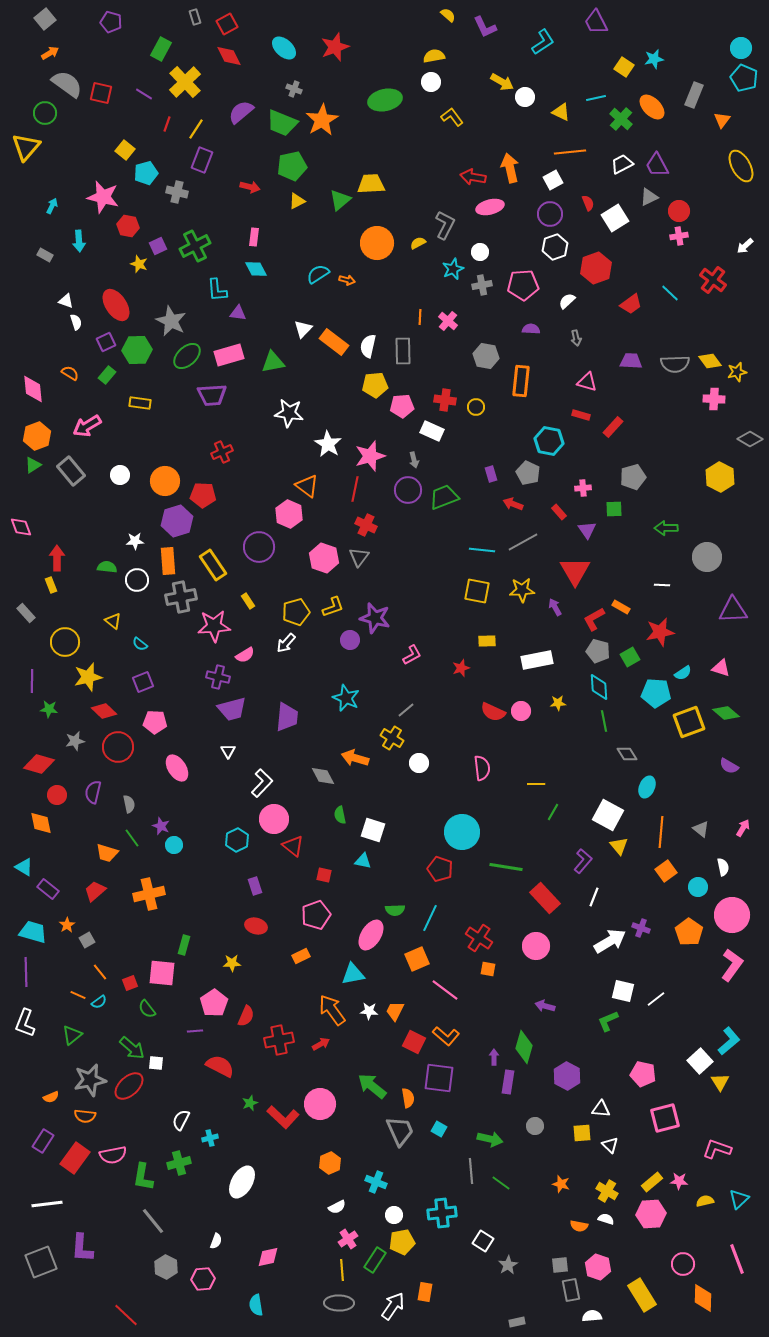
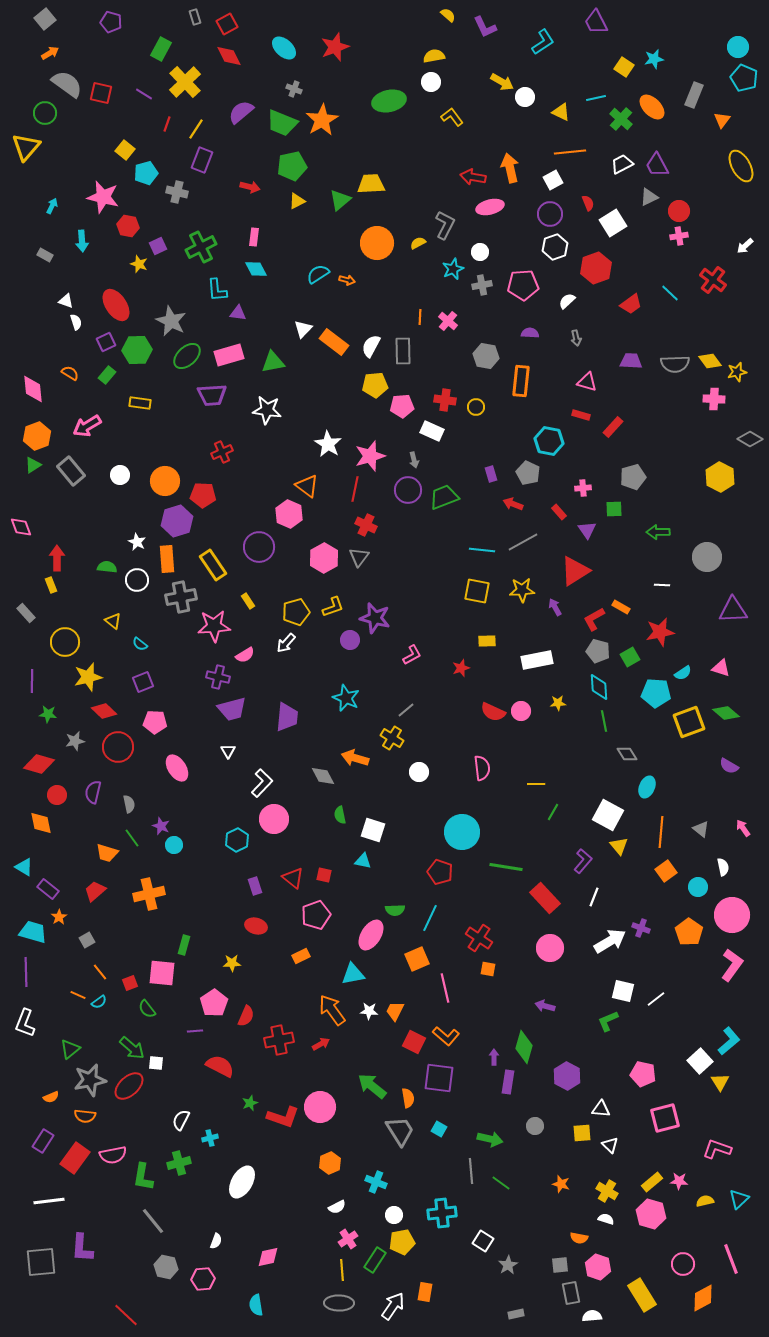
cyan circle at (741, 48): moved 3 px left, 1 px up
green ellipse at (385, 100): moved 4 px right, 1 px down
white square at (615, 218): moved 2 px left, 5 px down
cyan arrow at (79, 241): moved 3 px right
green cross at (195, 246): moved 6 px right, 1 px down
purple semicircle at (531, 329): moved 1 px left, 4 px down
white semicircle at (368, 346): moved 3 px right; rotated 15 degrees clockwise
white star at (289, 413): moved 22 px left, 3 px up
green arrow at (666, 528): moved 8 px left, 4 px down
white star at (135, 541): moved 2 px right, 1 px down; rotated 30 degrees clockwise
pink hexagon at (324, 558): rotated 12 degrees clockwise
orange rectangle at (168, 561): moved 1 px left, 2 px up
red triangle at (575, 571): rotated 28 degrees clockwise
green star at (49, 709): moved 1 px left, 5 px down
white circle at (419, 763): moved 9 px down
pink arrow at (743, 828): rotated 66 degrees counterclockwise
red triangle at (293, 846): moved 32 px down
red pentagon at (440, 869): moved 3 px down
orange star at (67, 925): moved 8 px left, 8 px up
pink circle at (536, 946): moved 14 px right, 2 px down
pink line at (445, 990): moved 2 px up; rotated 40 degrees clockwise
green triangle at (72, 1035): moved 2 px left, 14 px down
pink circle at (320, 1104): moved 3 px down
red L-shape at (283, 1117): rotated 24 degrees counterclockwise
gray trapezoid at (400, 1131): rotated 8 degrees counterclockwise
white line at (47, 1204): moved 2 px right, 3 px up
pink hexagon at (651, 1214): rotated 20 degrees clockwise
orange semicircle at (579, 1226): moved 12 px down
pink line at (737, 1259): moved 6 px left
gray square at (41, 1262): rotated 16 degrees clockwise
gray hexagon at (166, 1267): rotated 15 degrees counterclockwise
gray rectangle at (571, 1290): moved 3 px down
orange diamond at (703, 1298): rotated 60 degrees clockwise
gray rectangle at (517, 1322): moved 1 px left, 8 px up
